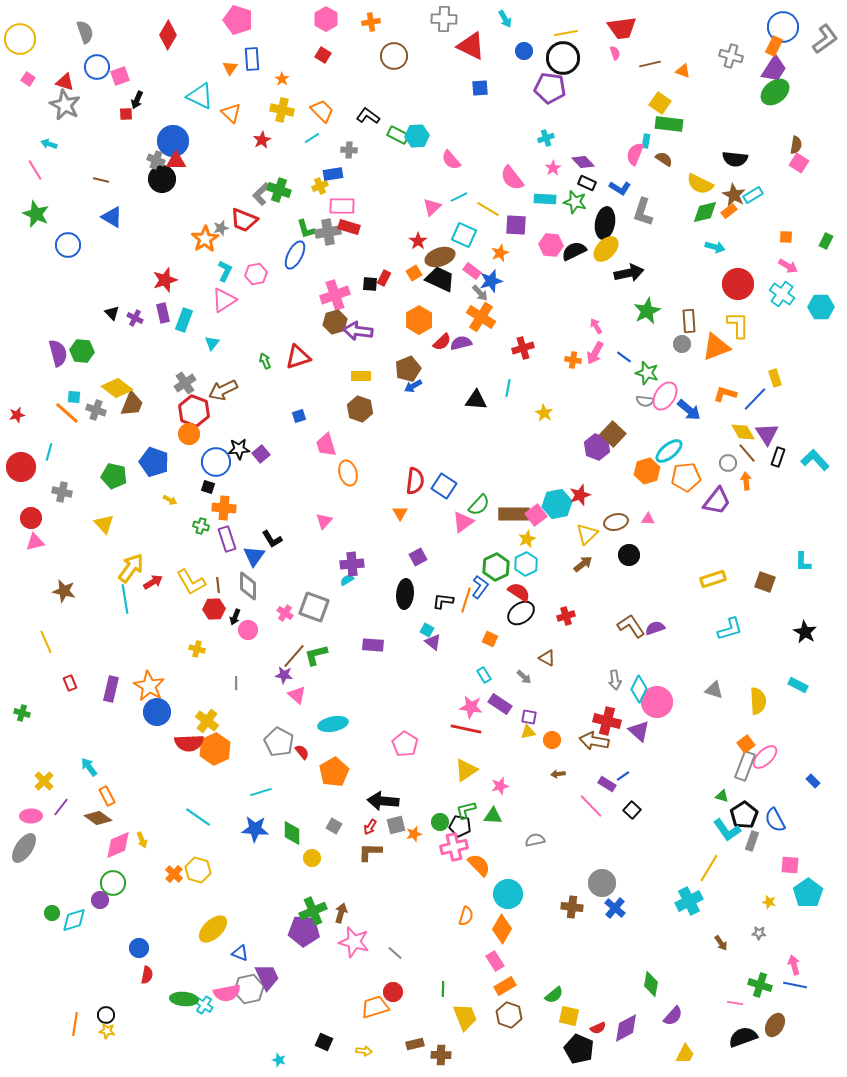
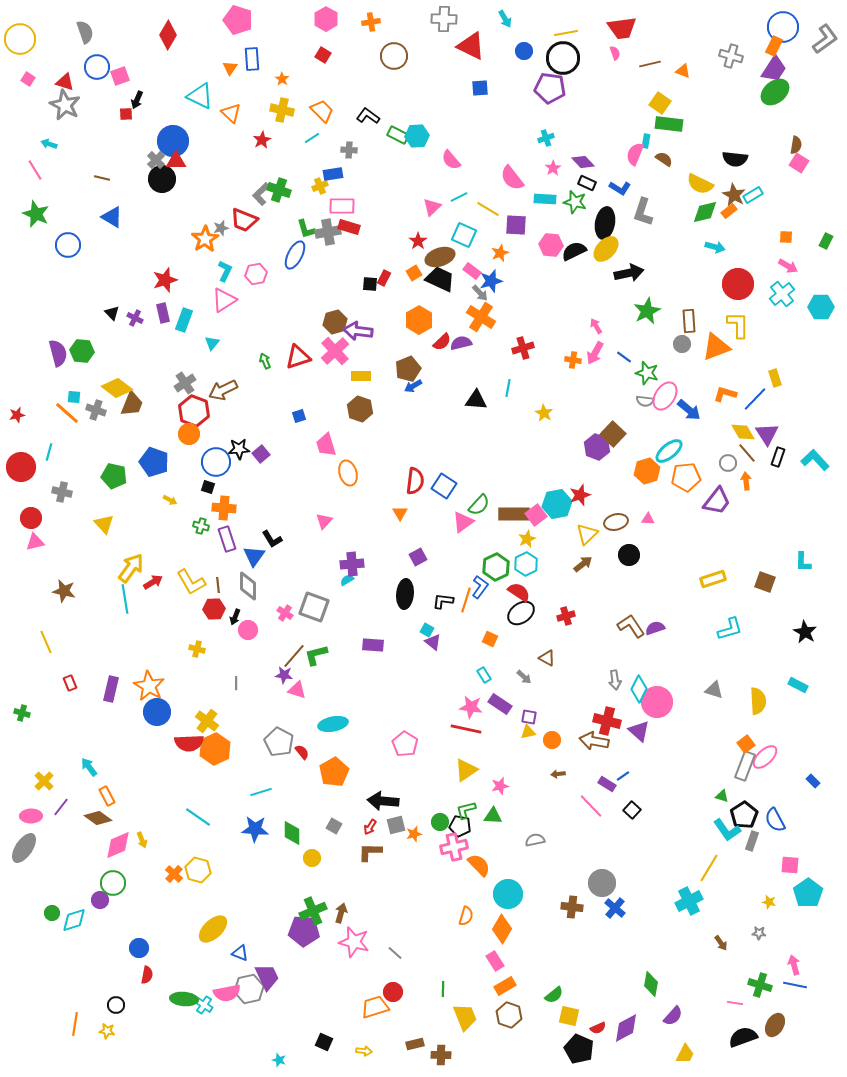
gray cross at (156, 160): rotated 24 degrees clockwise
brown line at (101, 180): moved 1 px right, 2 px up
cyan cross at (782, 294): rotated 15 degrees clockwise
pink cross at (335, 295): moved 56 px down; rotated 24 degrees counterclockwise
pink triangle at (297, 695): moved 5 px up; rotated 24 degrees counterclockwise
black circle at (106, 1015): moved 10 px right, 10 px up
